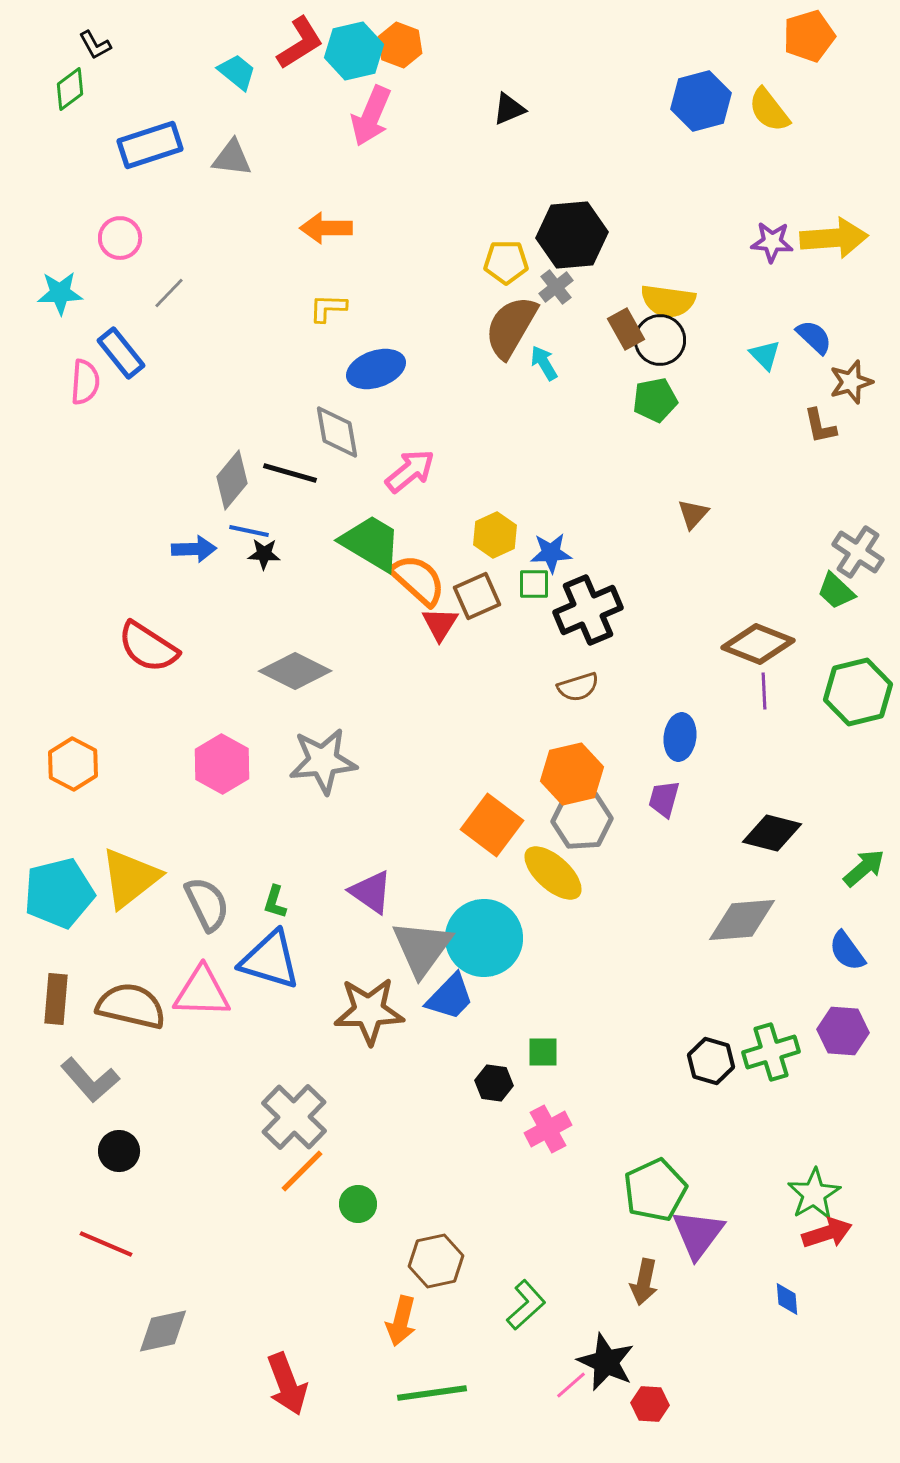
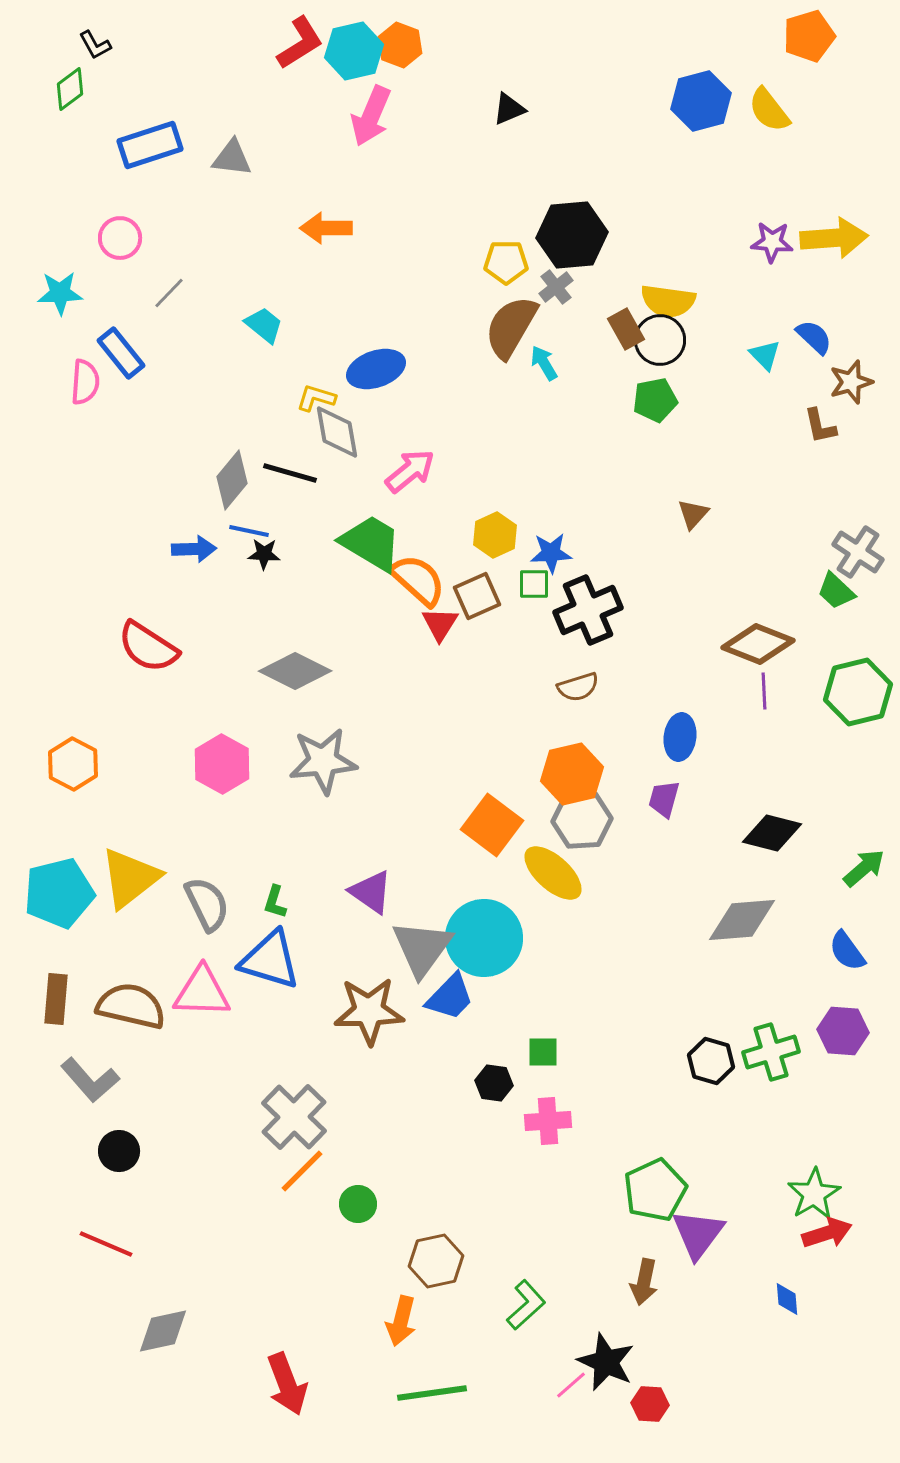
cyan trapezoid at (237, 72): moved 27 px right, 253 px down
yellow L-shape at (328, 308): moved 12 px left, 90 px down; rotated 15 degrees clockwise
pink cross at (548, 1129): moved 8 px up; rotated 24 degrees clockwise
